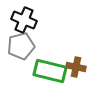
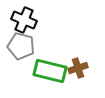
gray pentagon: rotated 28 degrees clockwise
brown cross: moved 2 px right, 1 px down; rotated 30 degrees counterclockwise
